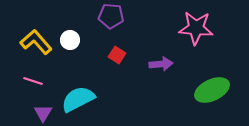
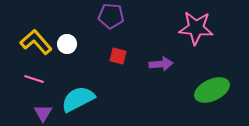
white circle: moved 3 px left, 4 px down
red square: moved 1 px right, 1 px down; rotated 18 degrees counterclockwise
pink line: moved 1 px right, 2 px up
